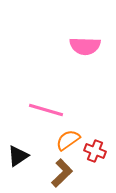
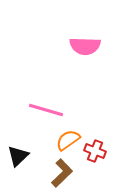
black triangle: rotated 10 degrees counterclockwise
